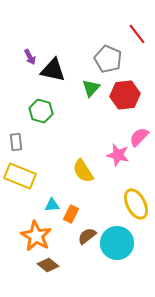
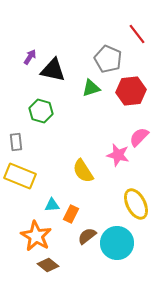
purple arrow: rotated 119 degrees counterclockwise
green triangle: rotated 30 degrees clockwise
red hexagon: moved 6 px right, 4 px up
